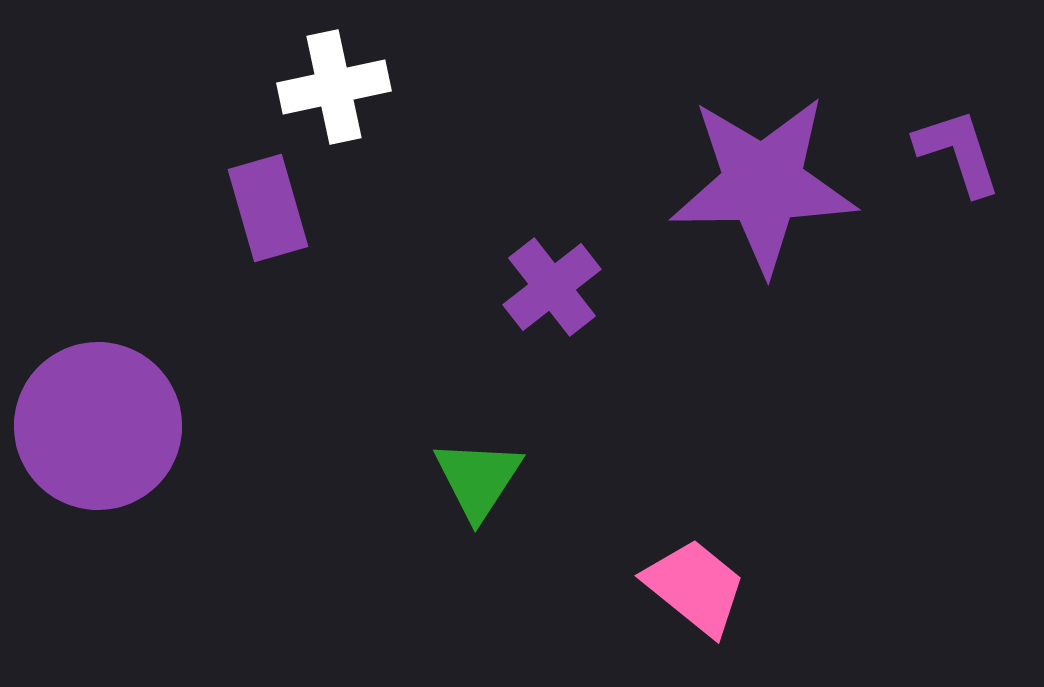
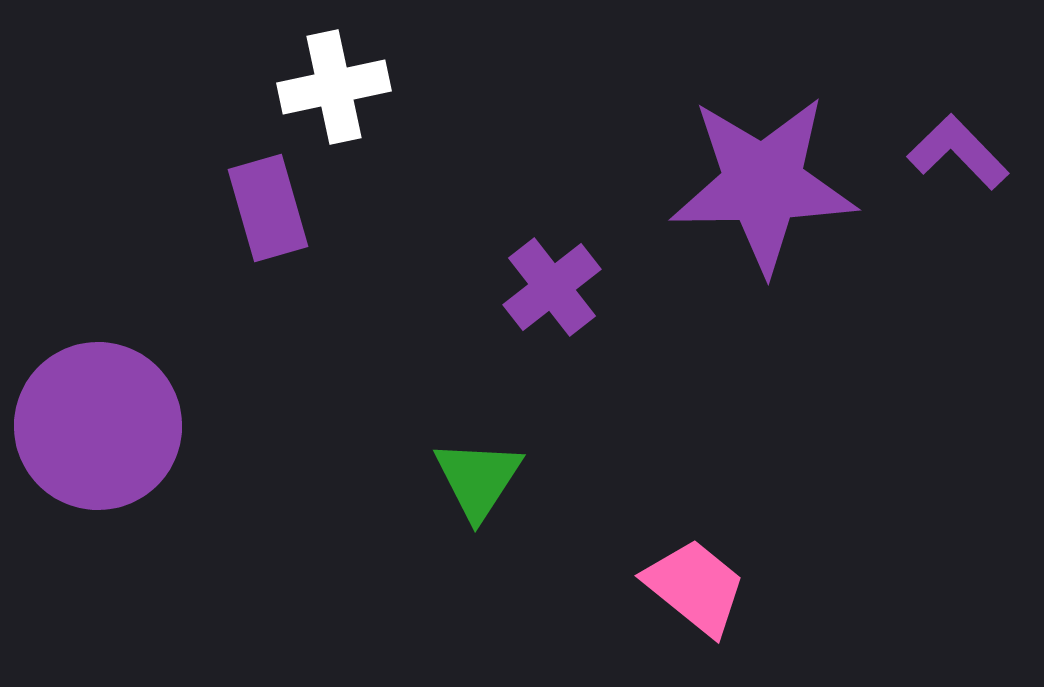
purple L-shape: rotated 26 degrees counterclockwise
